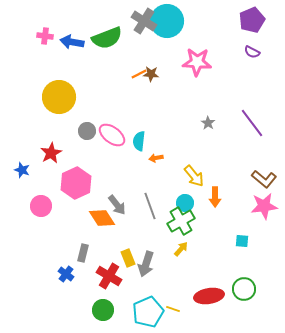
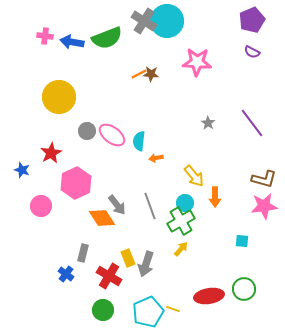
brown L-shape at (264, 179): rotated 25 degrees counterclockwise
